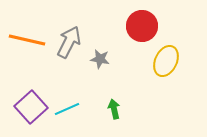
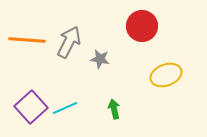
orange line: rotated 9 degrees counterclockwise
yellow ellipse: moved 14 px down; rotated 44 degrees clockwise
cyan line: moved 2 px left, 1 px up
